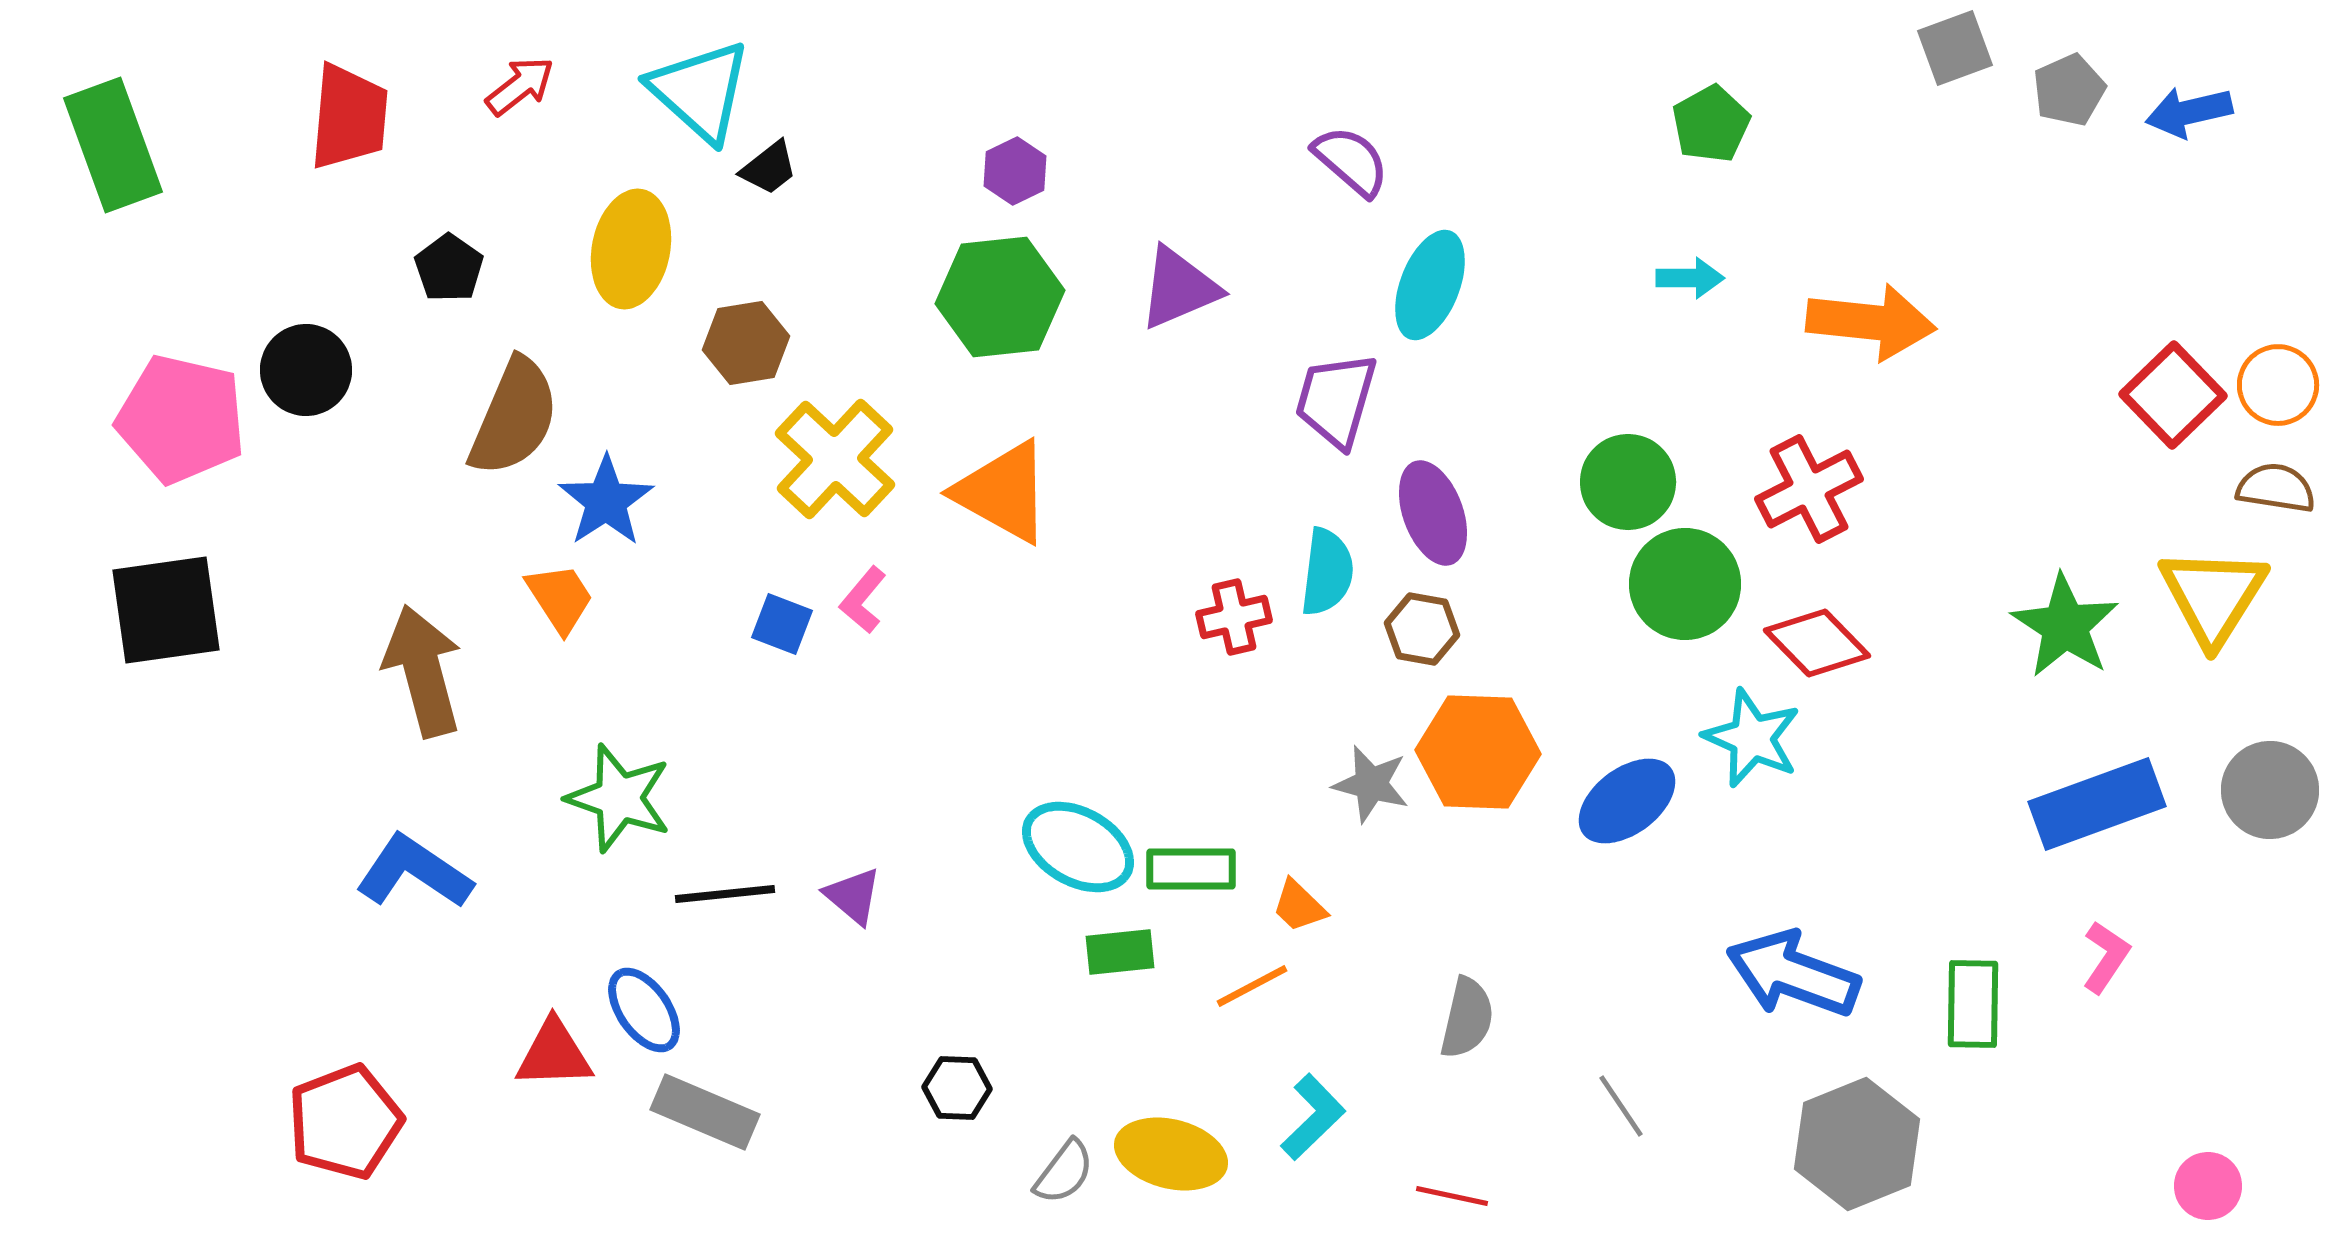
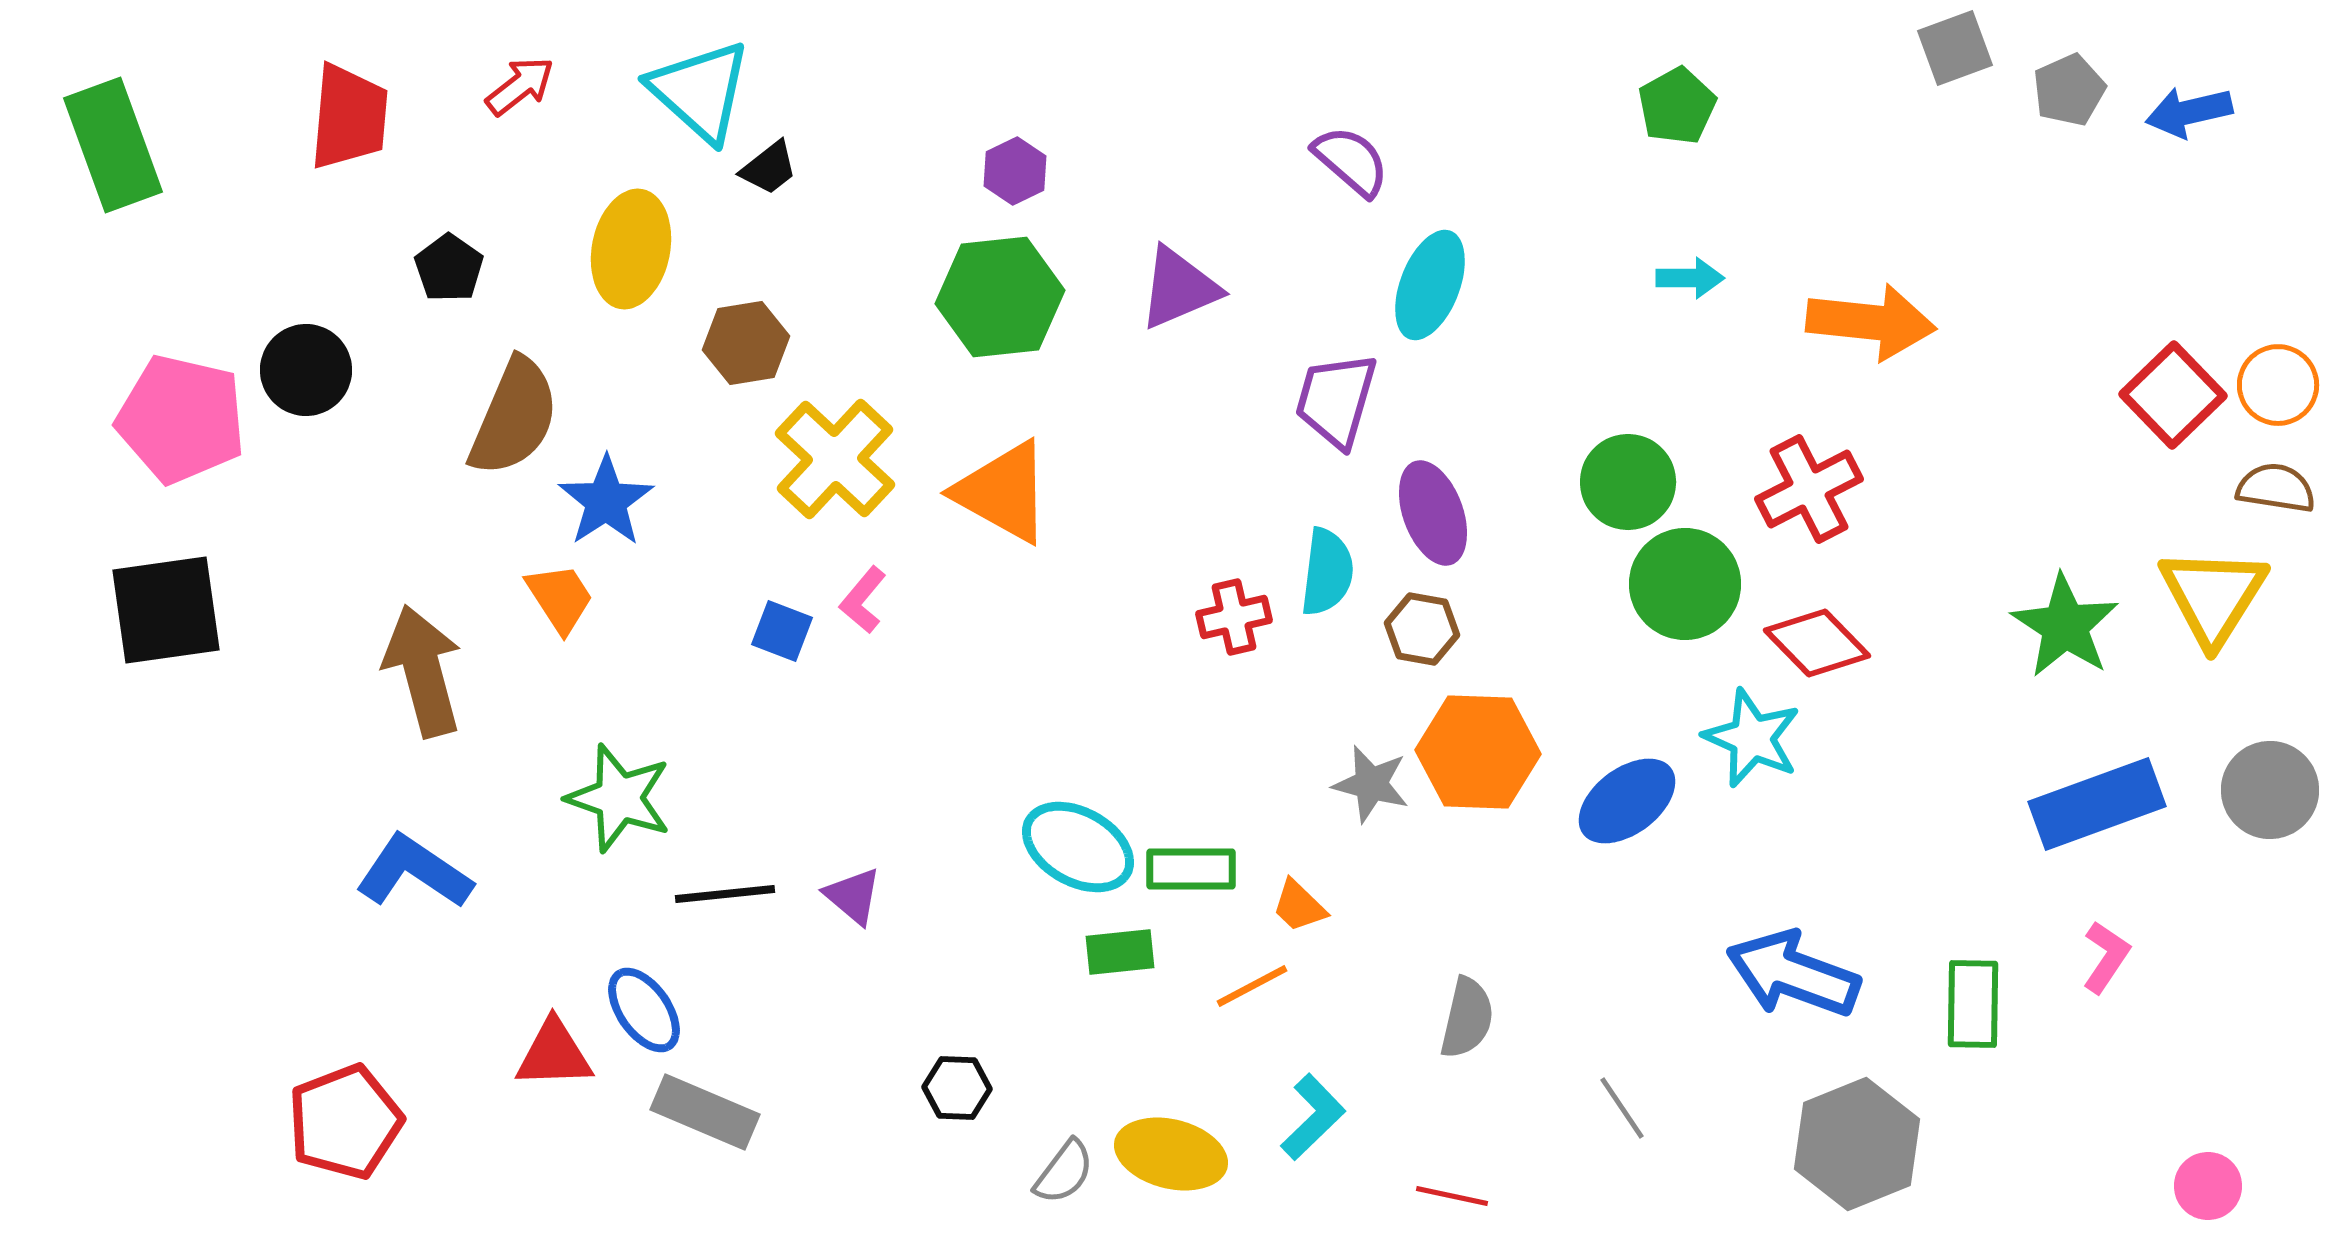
green pentagon at (1711, 124): moved 34 px left, 18 px up
blue square at (782, 624): moved 7 px down
gray line at (1621, 1106): moved 1 px right, 2 px down
